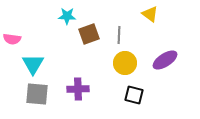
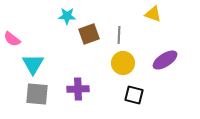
yellow triangle: moved 3 px right; rotated 18 degrees counterclockwise
pink semicircle: rotated 30 degrees clockwise
yellow circle: moved 2 px left
